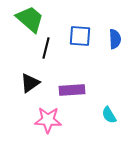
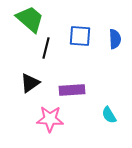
pink star: moved 2 px right, 1 px up
